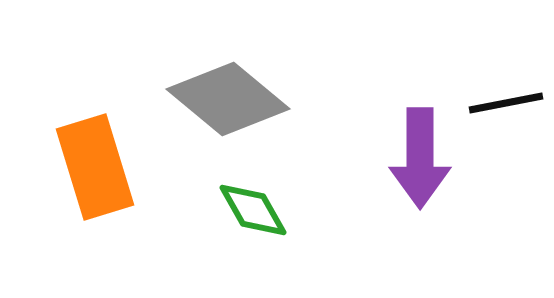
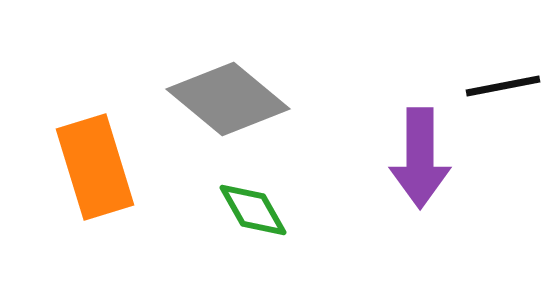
black line: moved 3 px left, 17 px up
